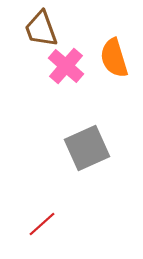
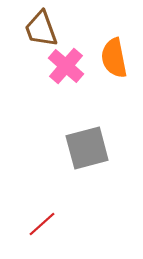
orange semicircle: rotated 6 degrees clockwise
gray square: rotated 9 degrees clockwise
